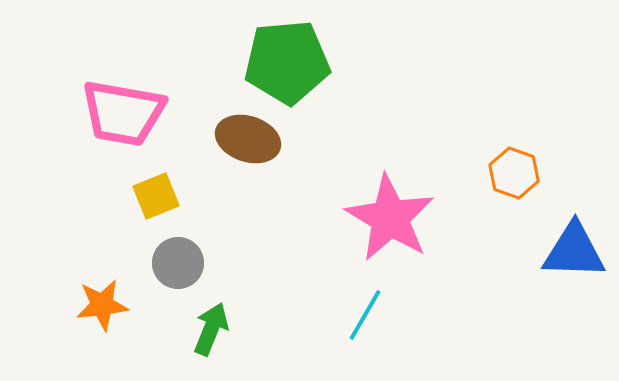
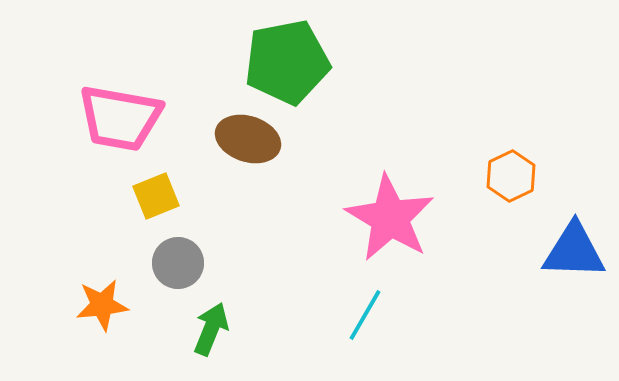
green pentagon: rotated 6 degrees counterclockwise
pink trapezoid: moved 3 px left, 5 px down
orange hexagon: moved 3 px left, 3 px down; rotated 15 degrees clockwise
